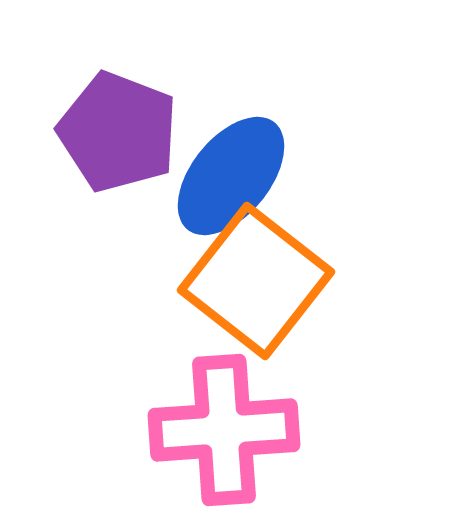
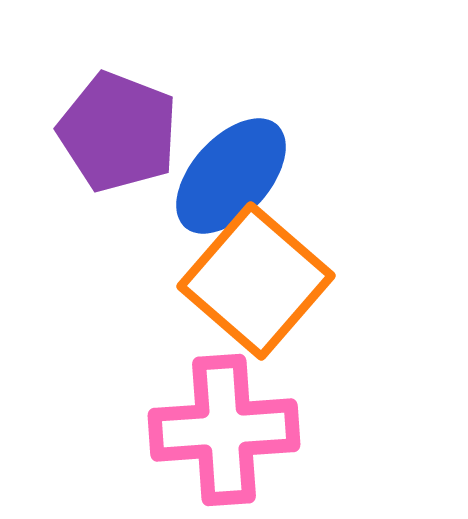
blue ellipse: rotated 3 degrees clockwise
orange square: rotated 3 degrees clockwise
